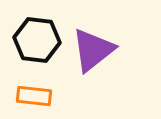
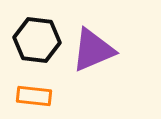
purple triangle: rotated 15 degrees clockwise
